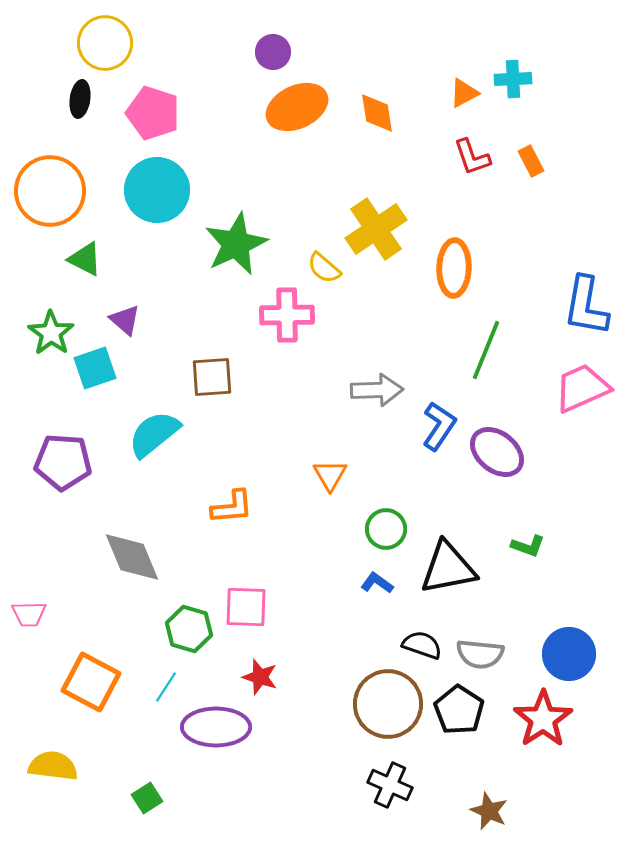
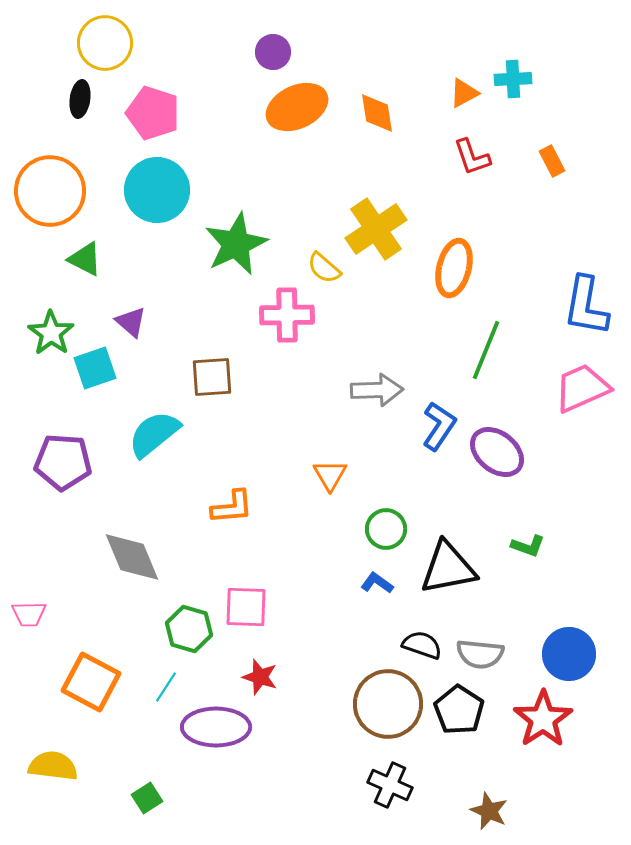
orange rectangle at (531, 161): moved 21 px right
orange ellipse at (454, 268): rotated 12 degrees clockwise
purple triangle at (125, 320): moved 6 px right, 2 px down
